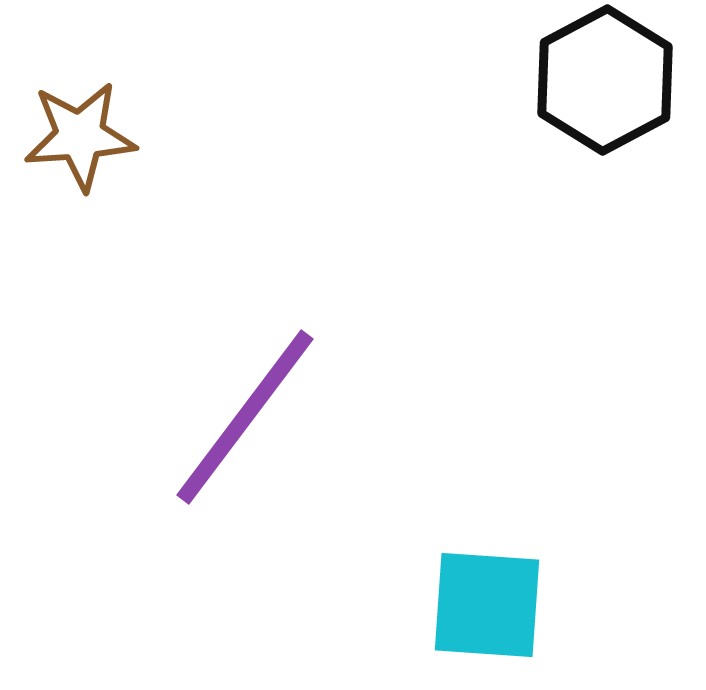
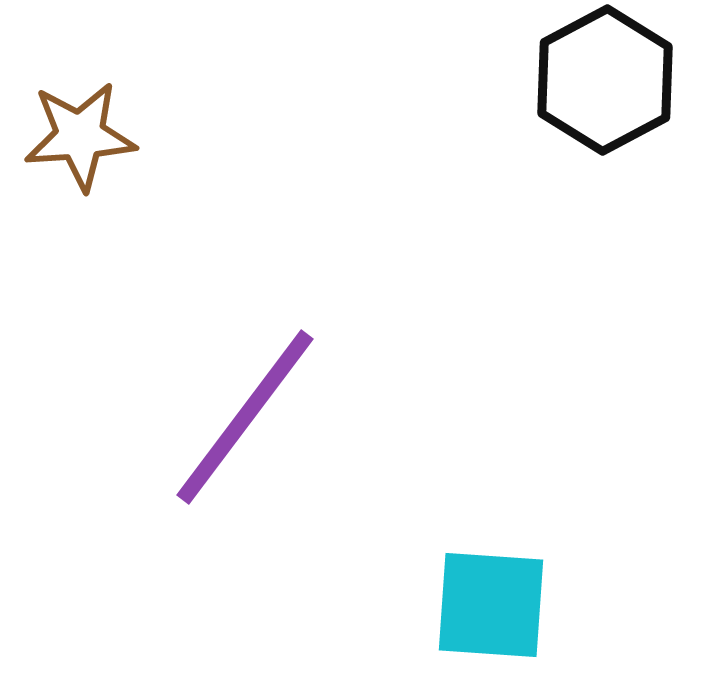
cyan square: moved 4 px right
